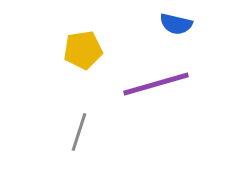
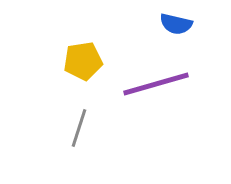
yellow pentagon: moved 11 px down
gray line: moved 4 px up
